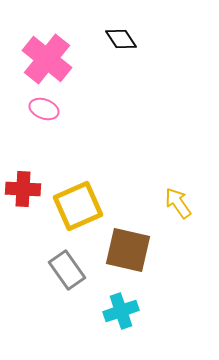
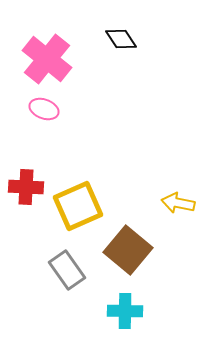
red cross: moved 3 px right, 2 px up
yellow arrow: rotated 44 degrees counterclockwise
brown square: rotated 27 degrees clockwise
cyan cross: moved 4 px right; rotated 20 degrees clockwise
